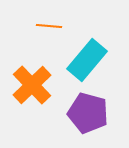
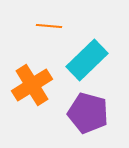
cyan rectangle: rotated 6 degrees clockwise
orange cross: rotated 12 degrees clockwise
